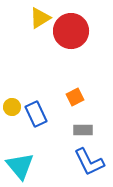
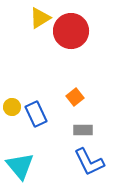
orange square: rotated 12 degrees counterclockwise
